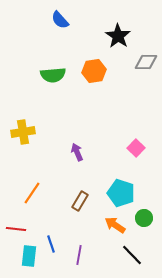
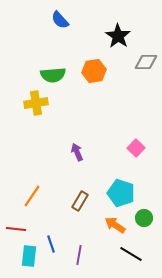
yellow cross: moved 13 px right, 29 px up
orange line: moved 3 px down
black line: moved 1 px left, 1 px up; rotated 15 degrees counterclockwise
